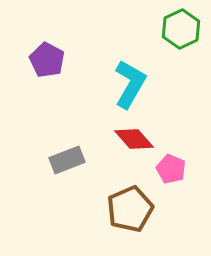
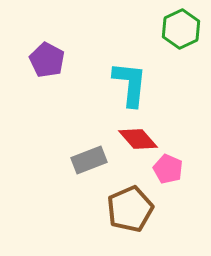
cyan L-shape: rotated 24 degrees counterclockwise
red diamond: moved 4 px right
gray rectangle: moved 22 px right
pink pentagon: moved 3 px left
